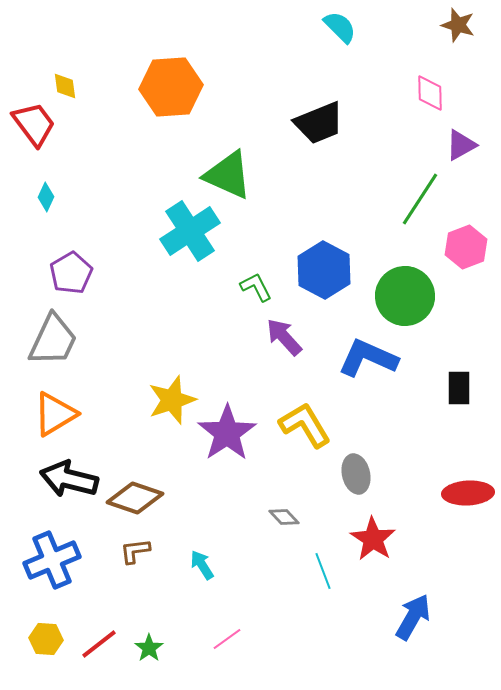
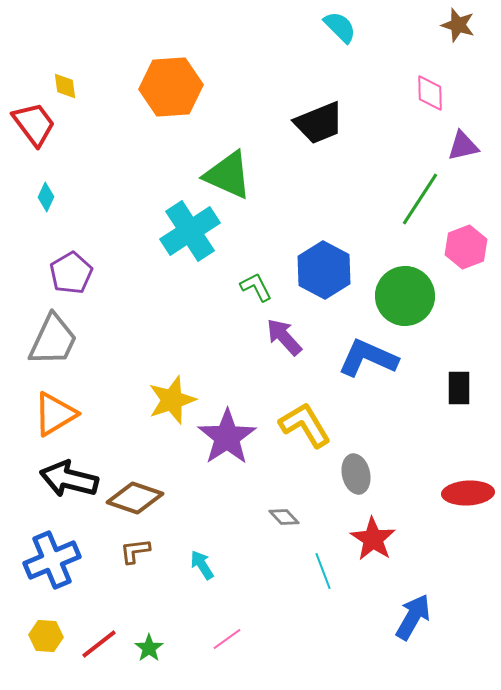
purple triangle: moved 2 px right, 1 px down; rotated 16 degrees clockwise
purple star: moved 4 px down
yellow hexagon: moved 3 px up
